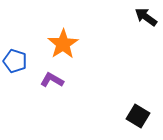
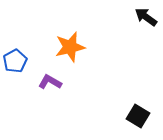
orange star: moved 7 px right, 3 px down; rotated 20 degrees clockwise
blue pentagon: rotated 25 degrees clockwise
purple L-shape: moved 2 px left, 2 px down
